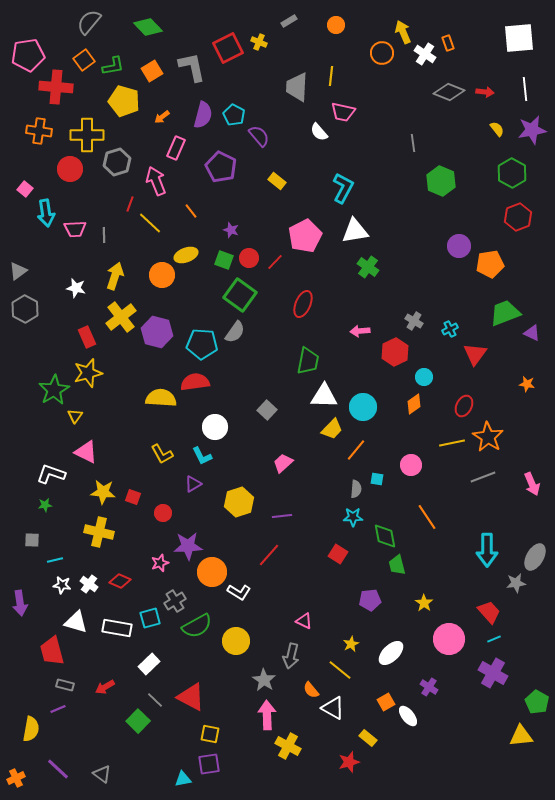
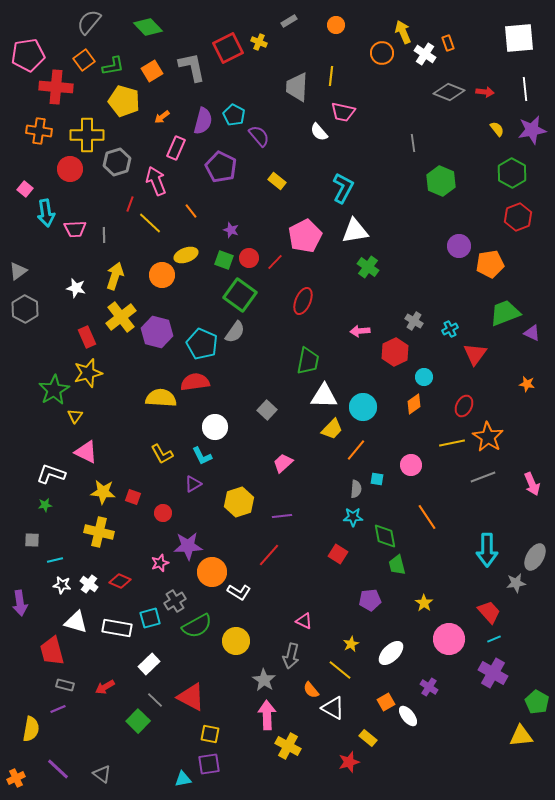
purple semicircle at (203, 115): moved 6 px down
red ellipse at (303, 304): moved 3 px up
cyan pentagon at (202, 344): rotated 20 degrees clockwise
